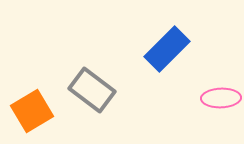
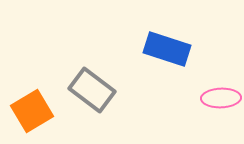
blue rectangle: rotated 63 degrees clockwise
